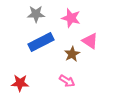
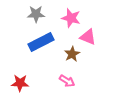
pink triangle: moved 2 px left, 4 px up; rotated 12 degrees counterclockwise
